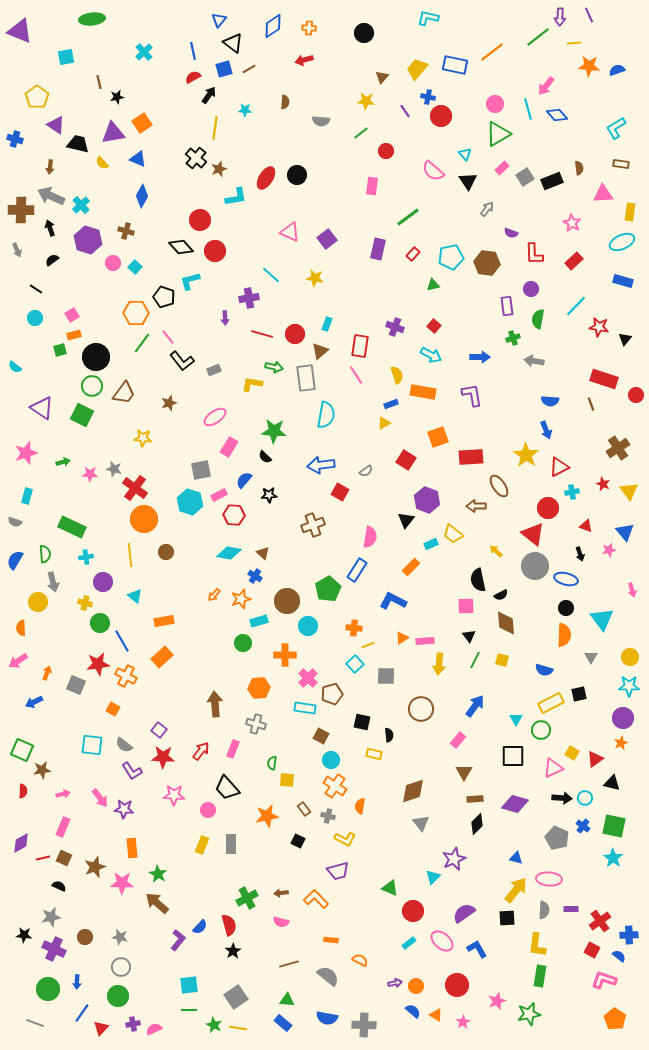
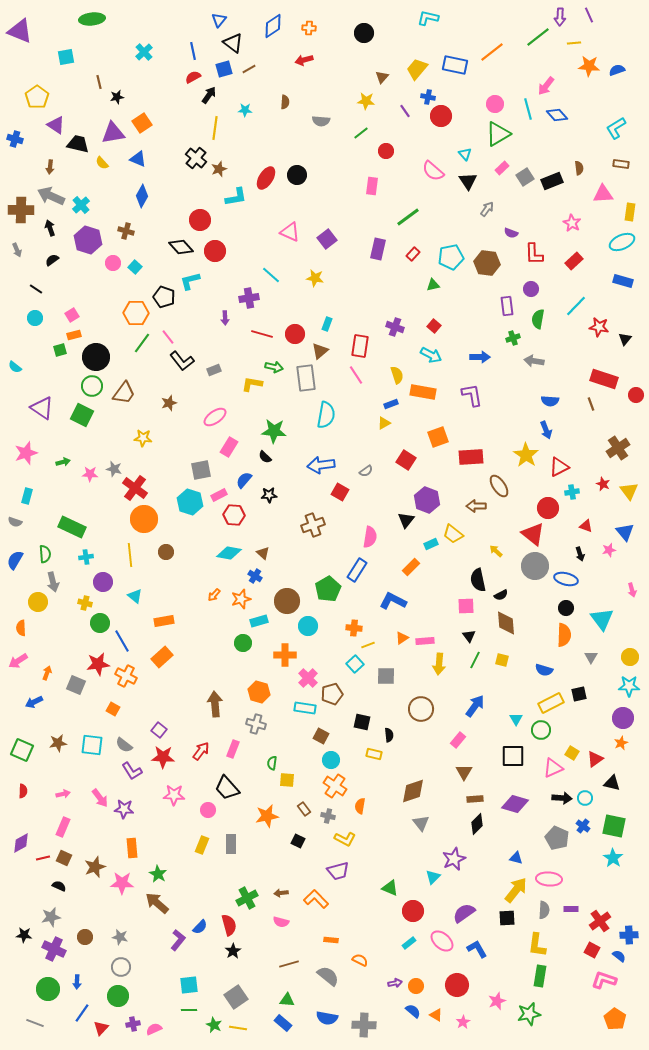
orange hexagon at (259, 688): moved 4 px down; rotated 20 degrees clockwise
brown star at (42, 770): moved 16 px right, 27 px up
